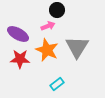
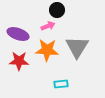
purple ellipse: rotated 10 degrees counterclockwise
orange star: rotated 20 degrees counterclockwise
red star: moved 1 px left, 2 px down
cyan rectangle: moved 4 px right; rotated 32 degrees clockwise
